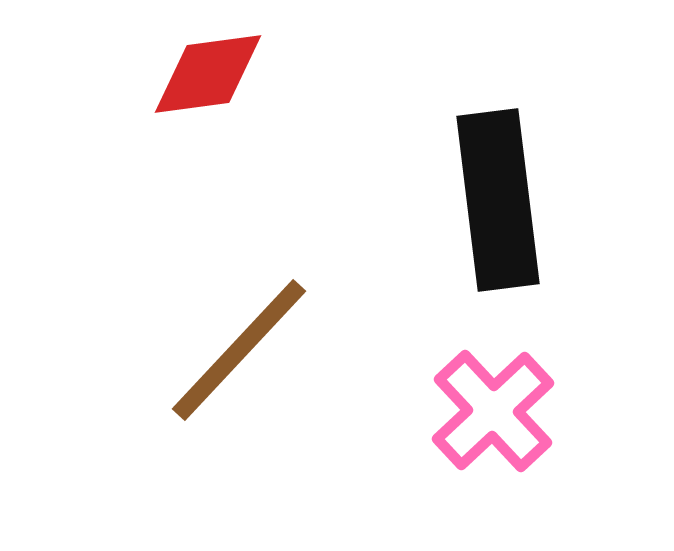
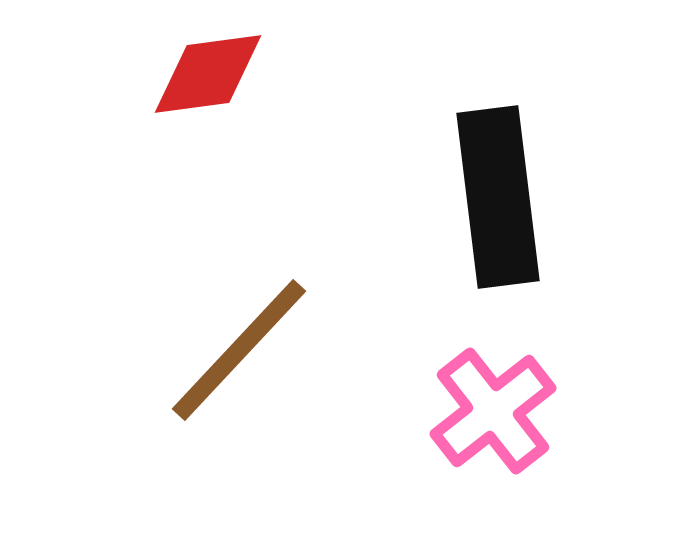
black rectangle: moved 3 px up
pink cross: rotated 5 degrees clockwise
